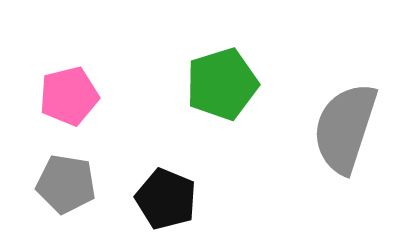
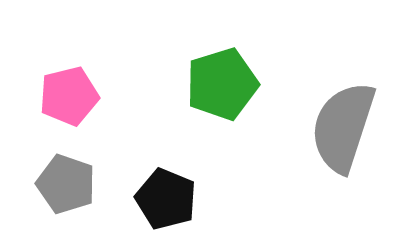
gray semicircle: moved 2 px left, 1 px up
gray pentagon: rotated 10 degrees clockwise
